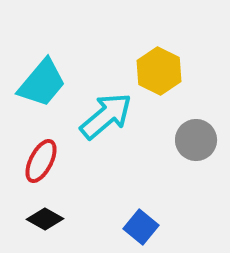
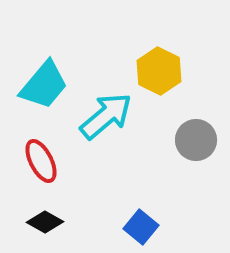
cyan trapezoid: moved 2 px right, 2 px down
red ellipse: rotated 54 degrees counterclockwise
black diamond: moved 3 px down
